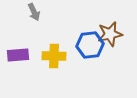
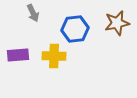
gray arrow: moved 1 px left, 1 px down
brown star: moved 7 px right, 11 px up
blue hexagon: moved 15 px left, 16 px up
